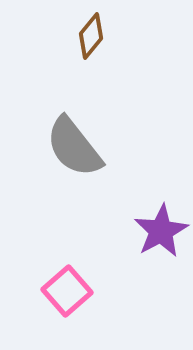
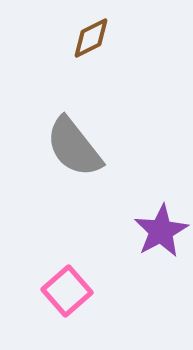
brown diamond: moved 2 px down; rotated 24 degrees clockwise
